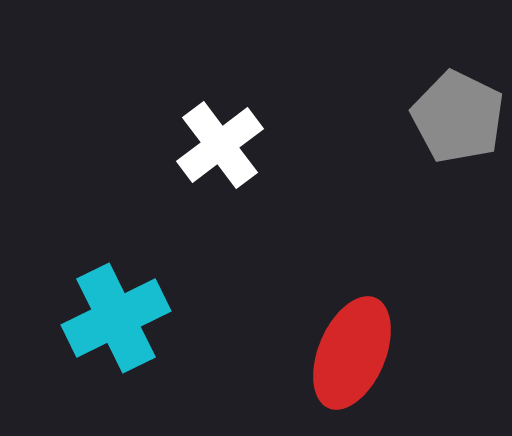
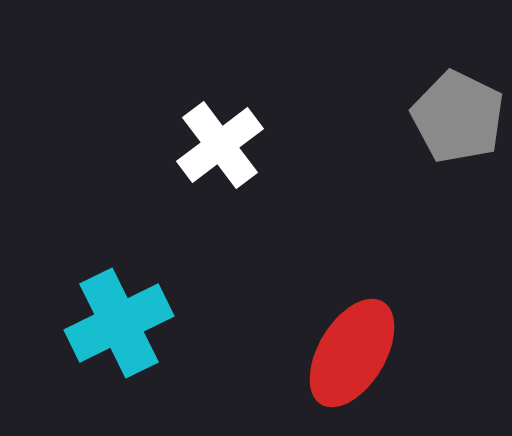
cyan cross: moved 3 px right, 5 px down
red ellipse: rotated 8 degrees clockwise
